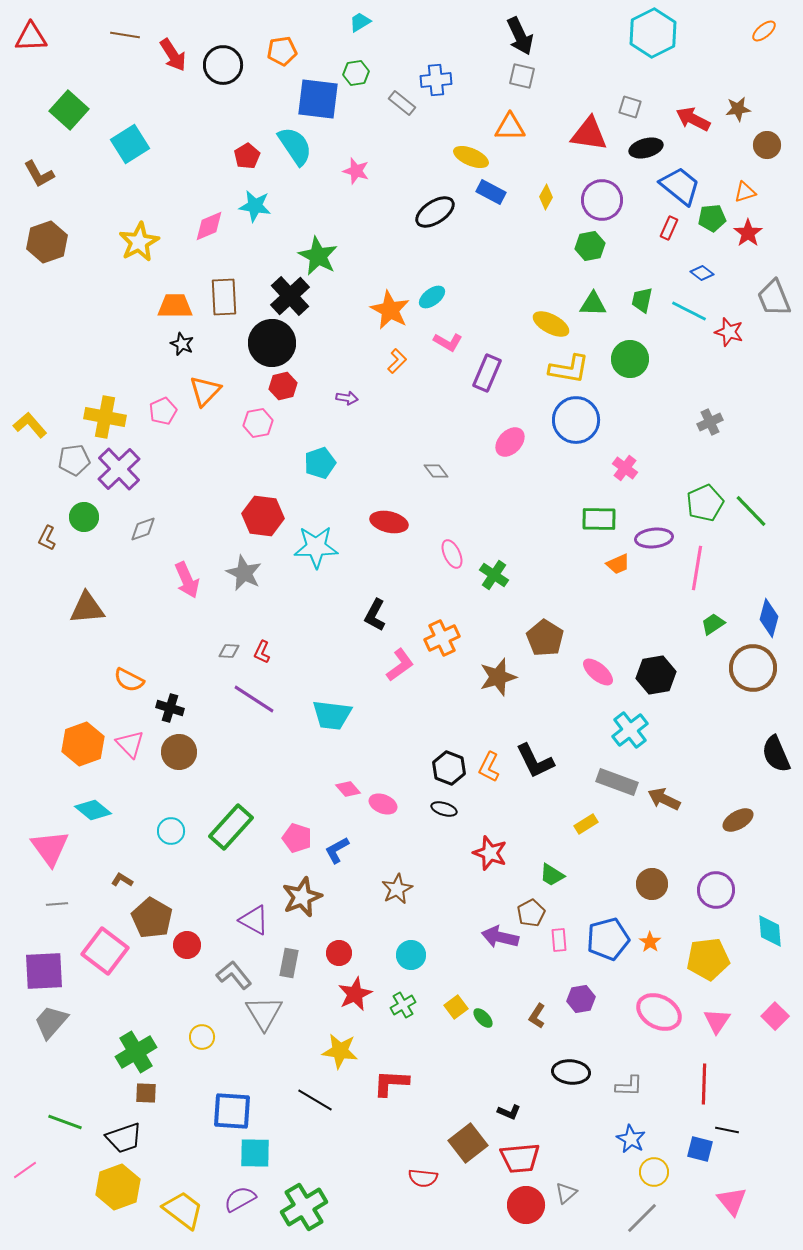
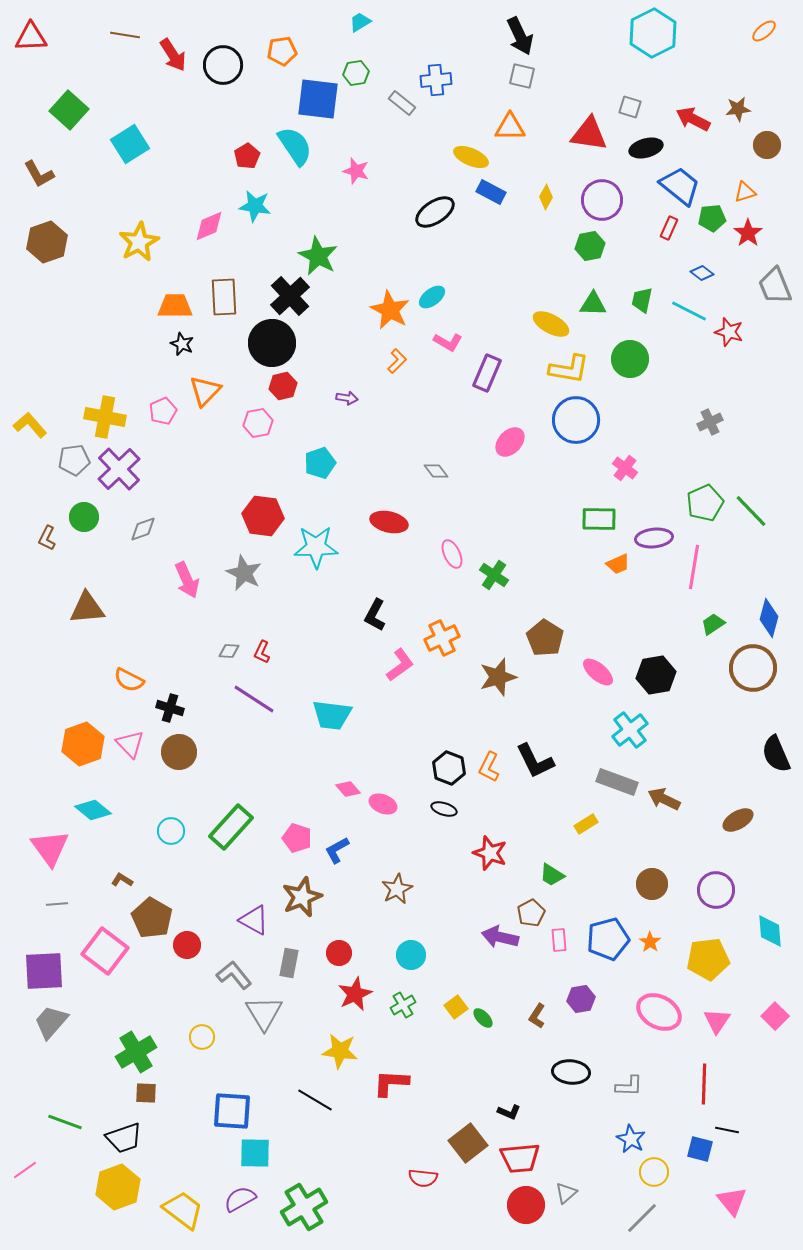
gray trapezoid at (774, 298): moved 1 px right, 12 px up
pink line at (697, 568): moved 3 px left, 1 px up
